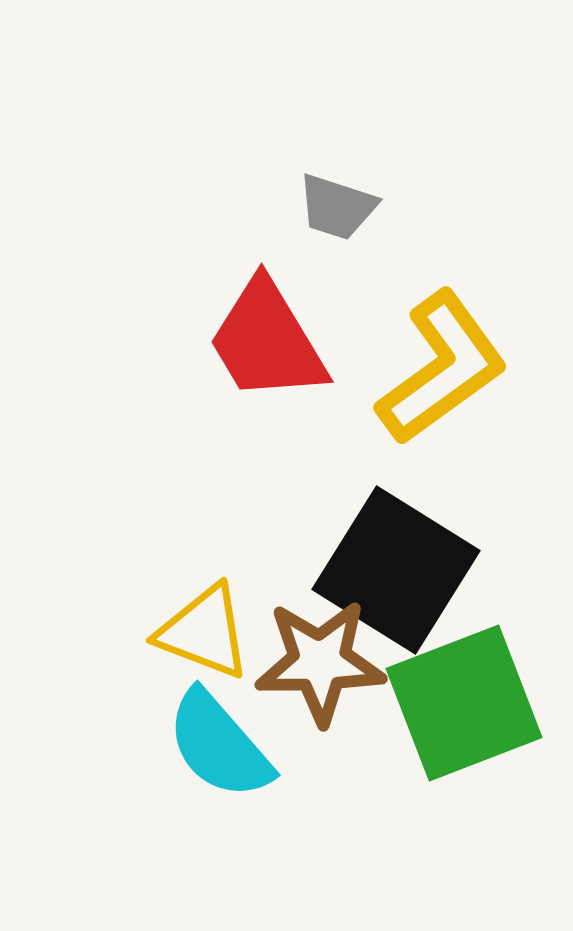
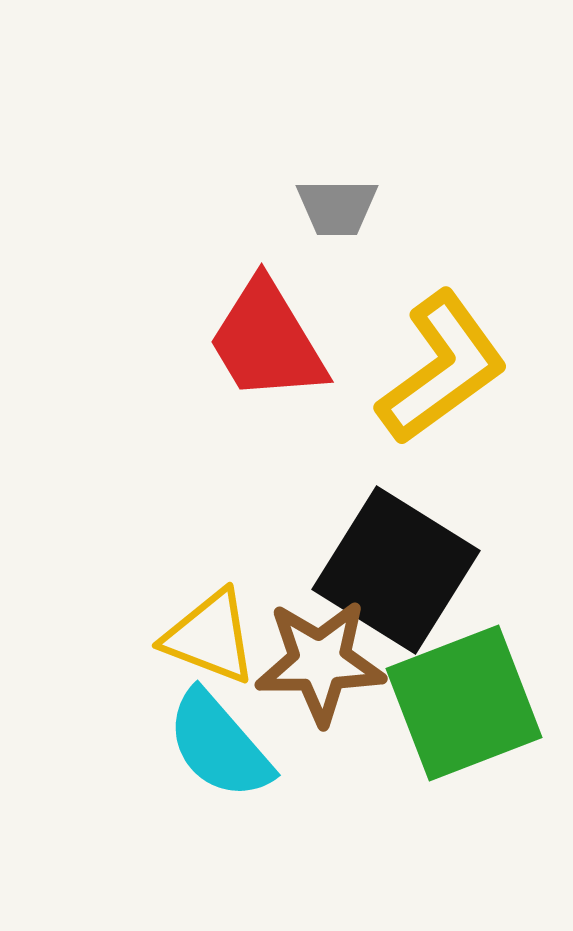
gray trapezoid: rotated 18 degrees counterclockwise
yellow triangle: moved 6 px right, 5 px down
